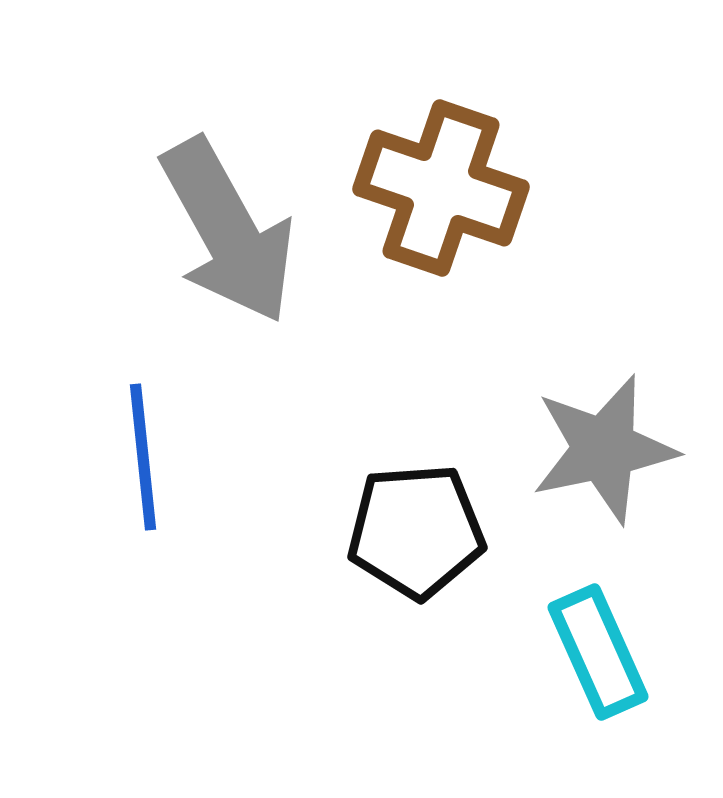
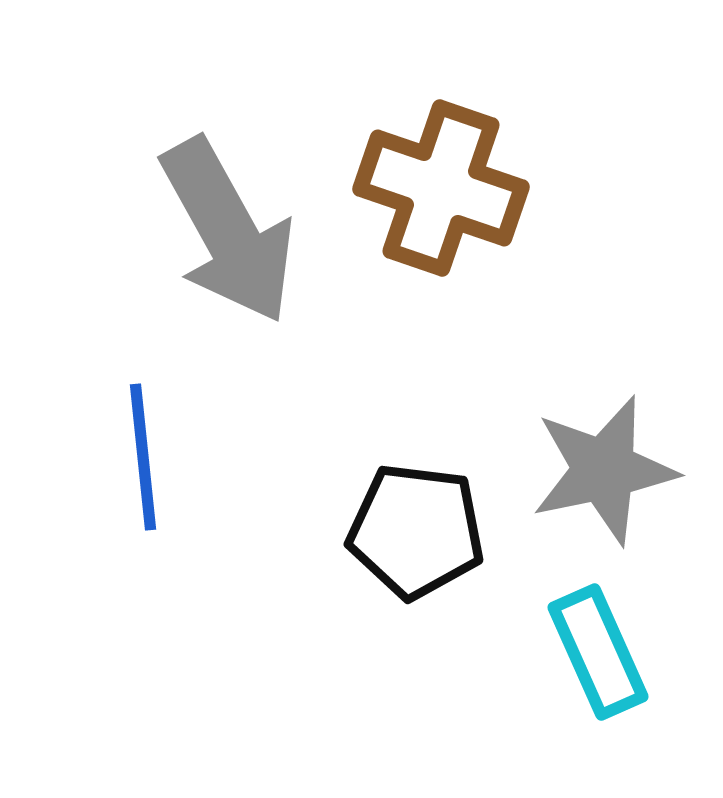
gray star: moved 21 px down
black pentagon: rotated 11 degrees clockwise
